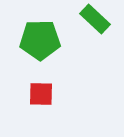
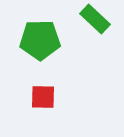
red square: moved 2 px right, 3 px down
